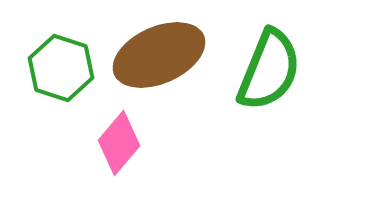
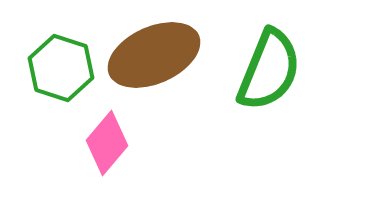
brown ellipse: moved 5 px left
pink diamond: moved 12 px left
